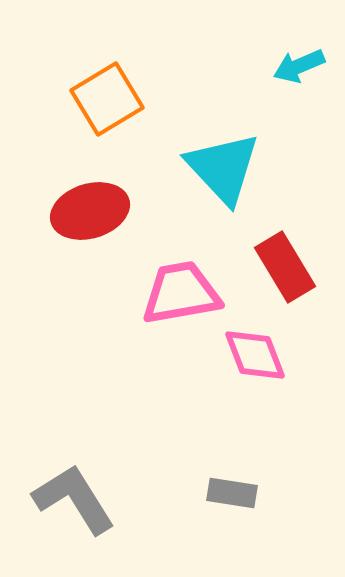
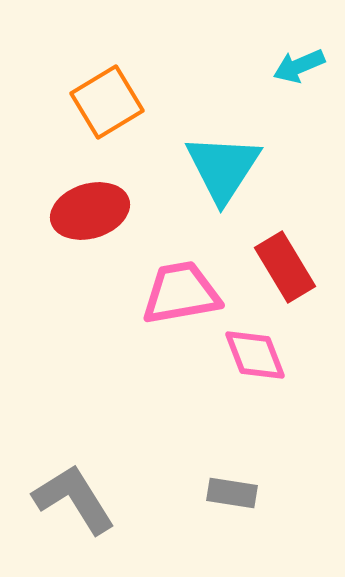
orange square: moved 3 px down
cyan triangle: rotated 16 degrees clockwise
